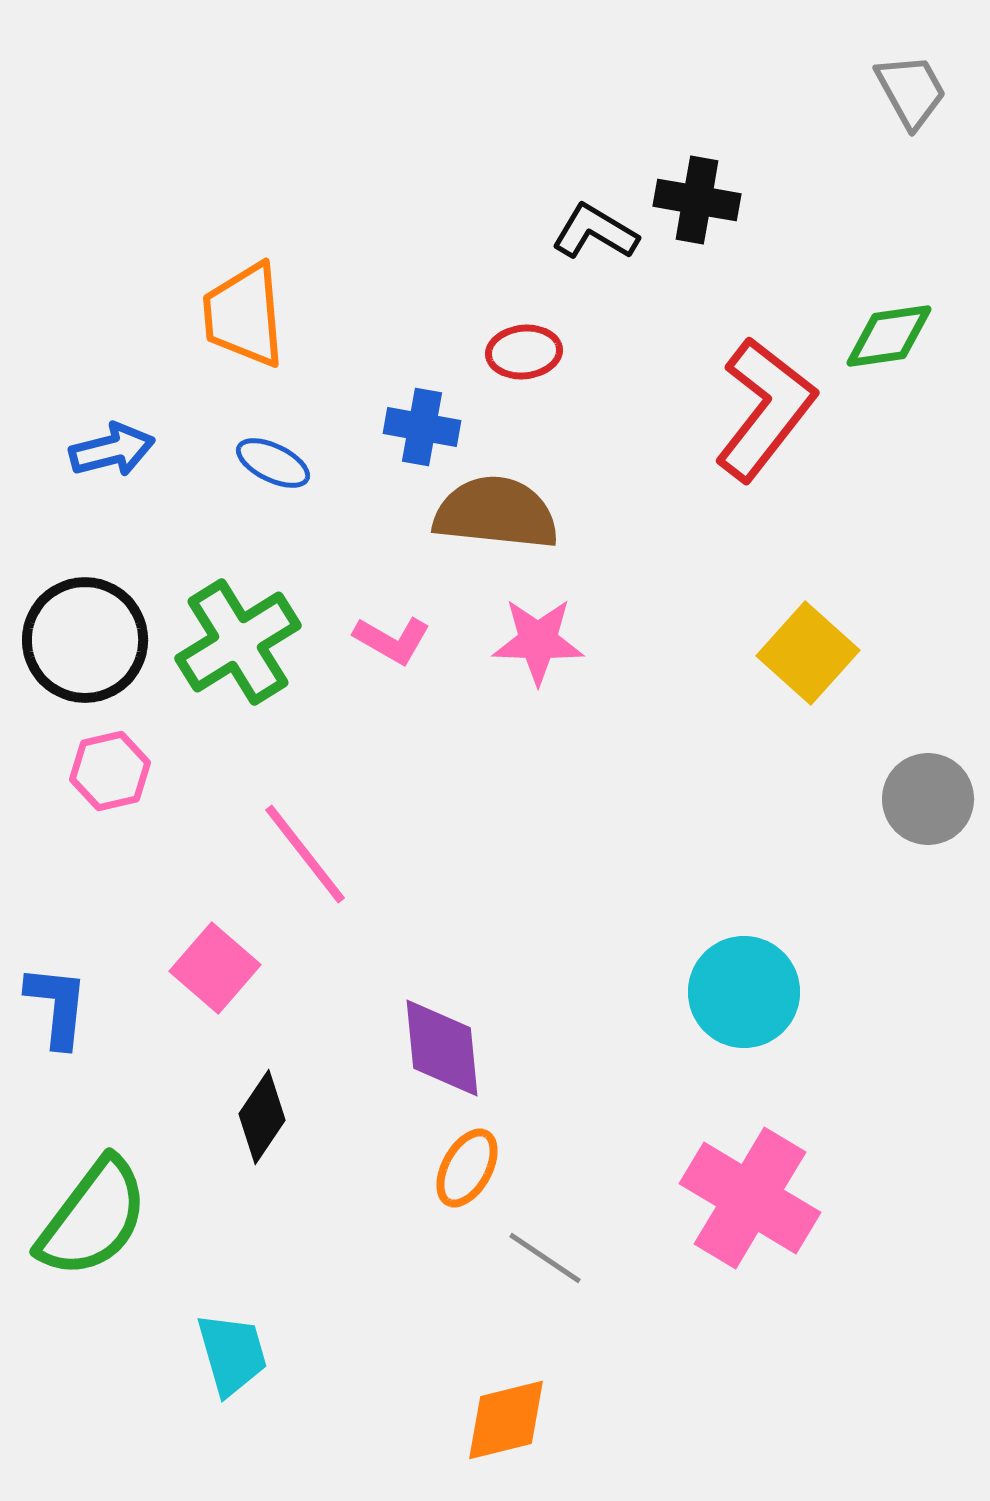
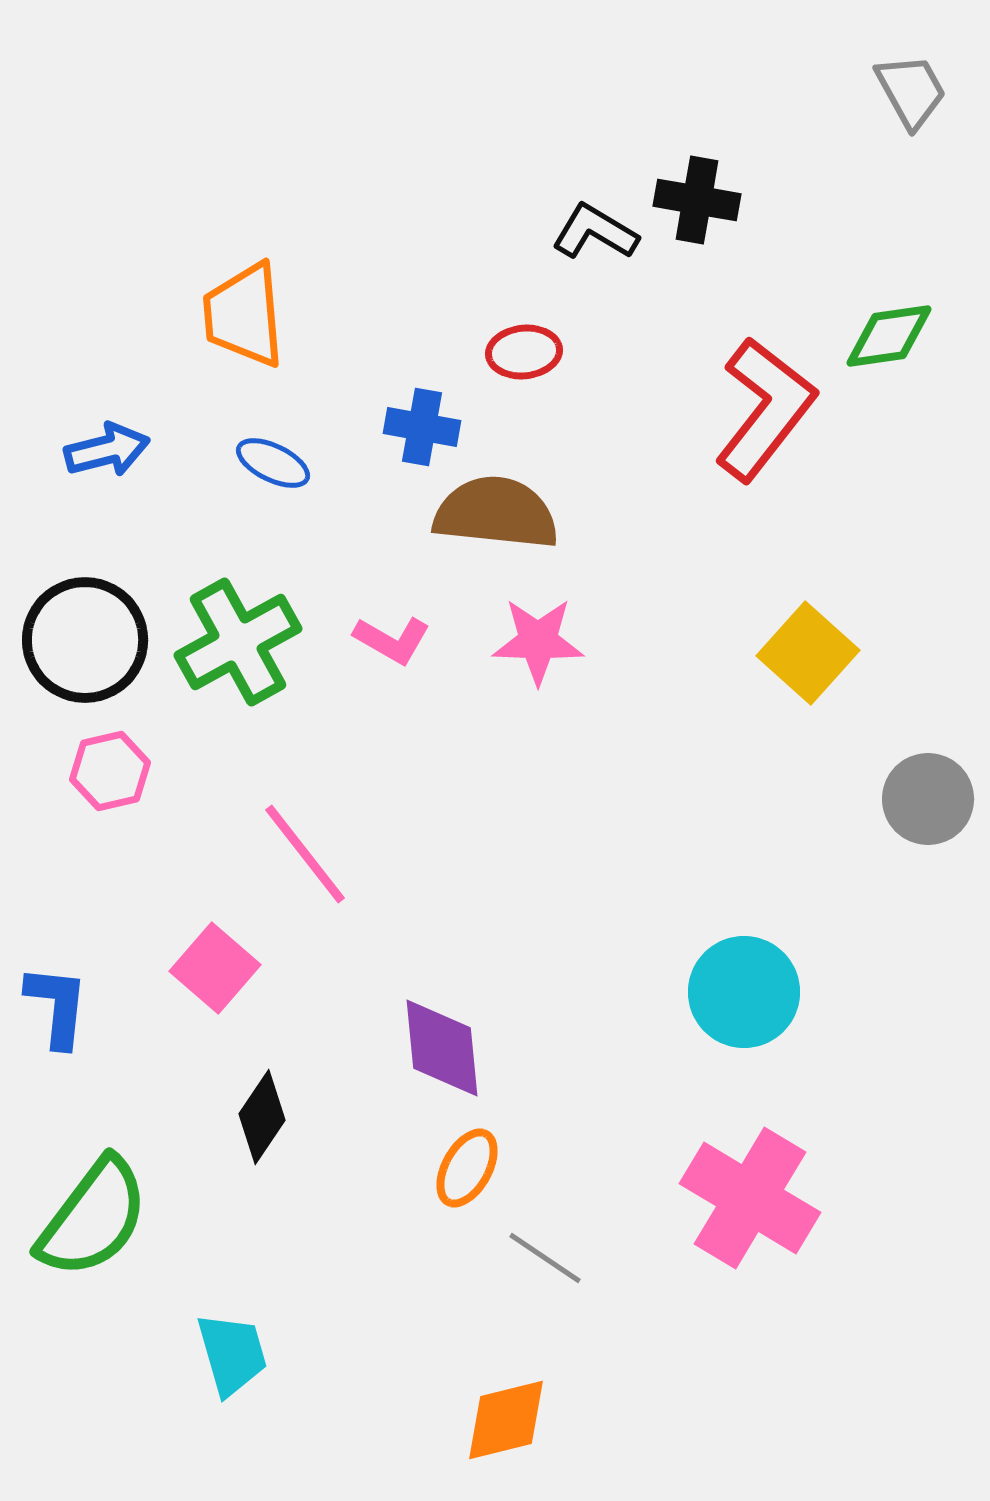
blue arrow: moved 5 px left
green cross: rotated 3 degrees clockwise
